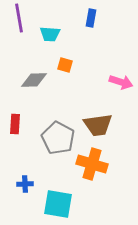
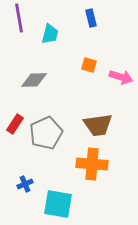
blue rectangle: rotated 24 degrees counterclockwise
cyan trapezoid: rotated 80 degrees counterclockwise
orange square: moved 24 px right
pink arrow: moved 5 px up
red rectangle: rotated 30 degrees clockwise
gray pentagon: moved 12 px left, 5 px up; rotated 20 degrees clockwise
orange cross: rotated 12 degrees counterclockwise
blue cross: rotated 21 degrees counterclockwise
